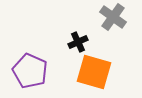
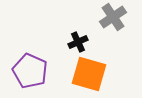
gray cross: rotated 20 degrees clockwise
orange square: moved 5 px left, 2 px down
